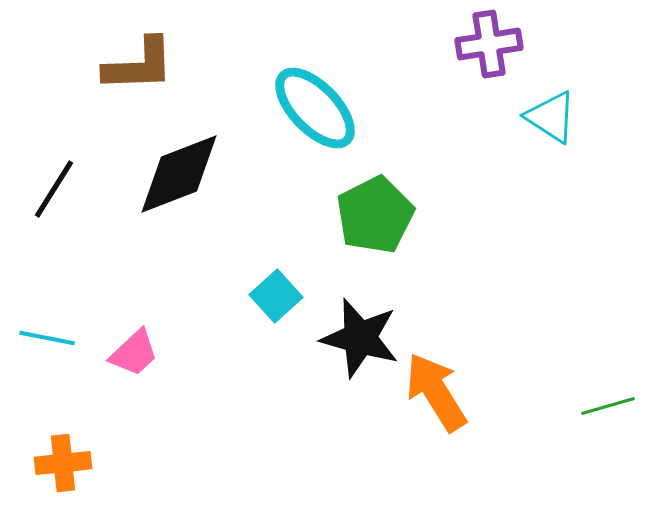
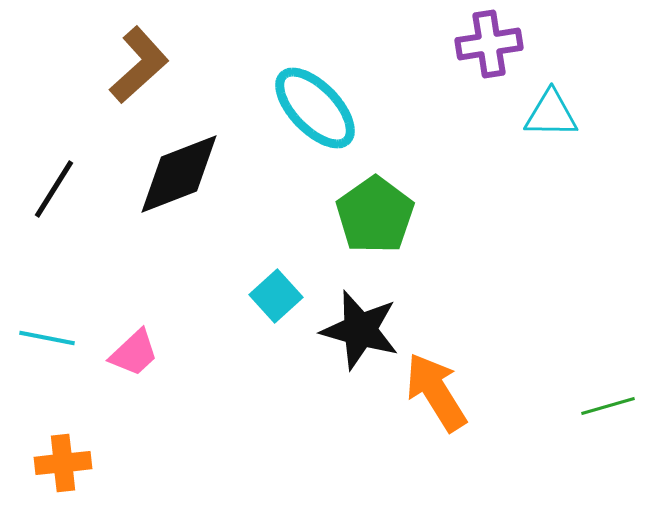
brown L-shape: rotated 40 degrees counterclockwise
cyan triangle: moved 3 px up; rotated 32 degrees counterclockwise
green pentagon: rotated 8 degrees counterclockwise
black star: moved 8 px up
